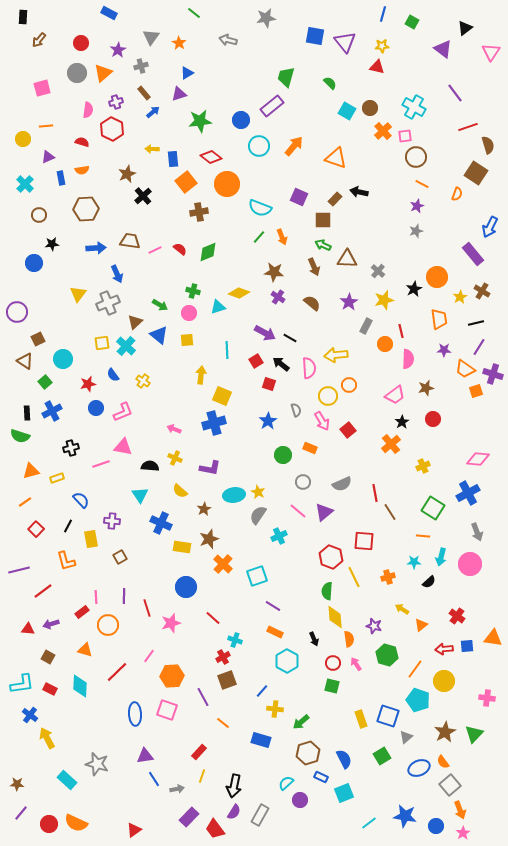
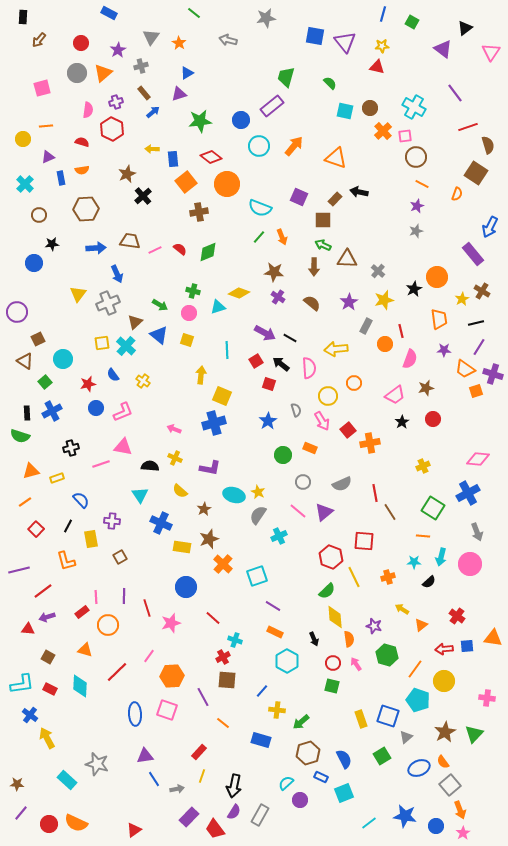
cyan square at (347, 111): moved 2 px left; rotated 18 degrees counterclockwise
brown arrow at (314, 267): rotated 24 degrees clockwise
yellow star at (460, 297): moved 2 px right, 2 px down
yellow square at (187, 340): rotated 24 degrees clockwise
yellow arrow at (336, 355): moved 6 px up
pink semicircle at (408, 359): moved 2 px right; rotated 18 degrees clockwise
orange circle at (349, 385): moved 5 px right, 2 px up
orange cross at (391, 444): moved 21 px left, 1 px up; rotated 30 degrees clockwise
cyan ellipse at (234, 495): rotated 25 degrees clockwise
green semicircle at (327, 591): rotated 138 degrees counterclockwise
purple arrow at (51, 624): moved 4 px left, 7 px up
brown square at (227, 680): rotated 24 degrees clockwise
yellow cross at (275, 709): moved 2 px right, 1 px down
